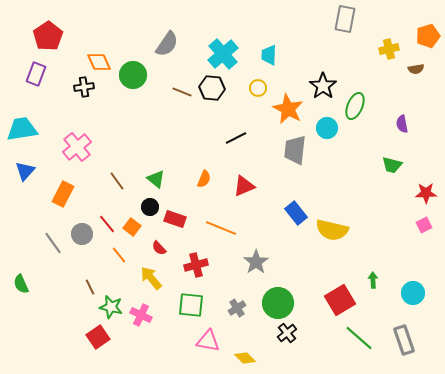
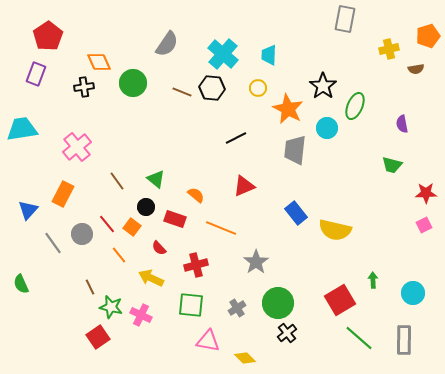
cyan cross at (223, 54): rotated 8 degrees counterclockwise
green circle at (133, 75): moved 8 px down
blue triangle at (25, 171): moved 3 px right, 39 px down
orange semicircle at (204, 179): moved 8 px left, 16 px down; rotated 72 degrees counterclockwise
black circle at (150, 207): moved 4 px left
yellow semicircle at (332, 230): moved 3 px right
yellow arrow at (151, 278): rotated 25 degrees counterclockwise
gray rectangle at (404, 340): rotated 20 degrees clockwise
